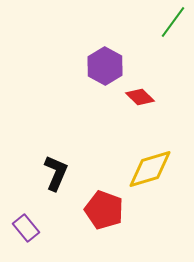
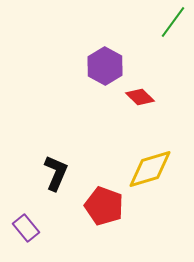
red pentagon: moved 4 px up
